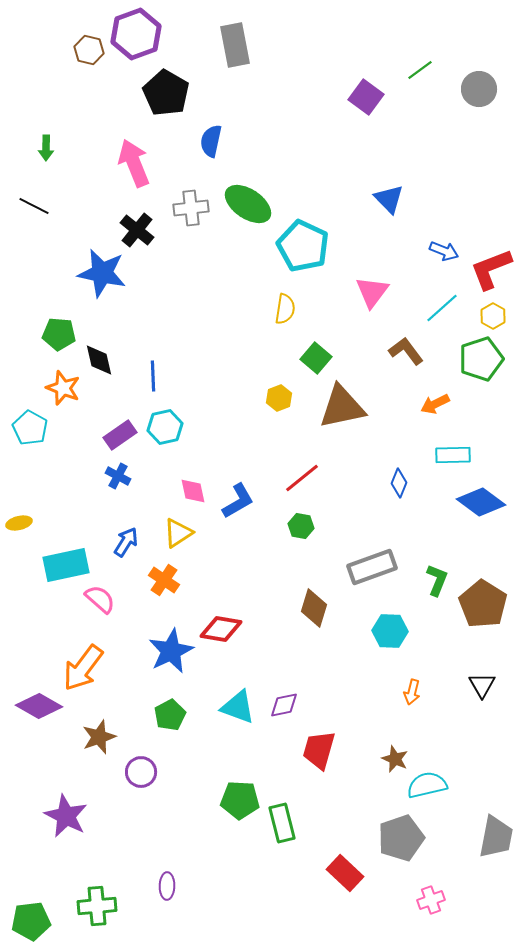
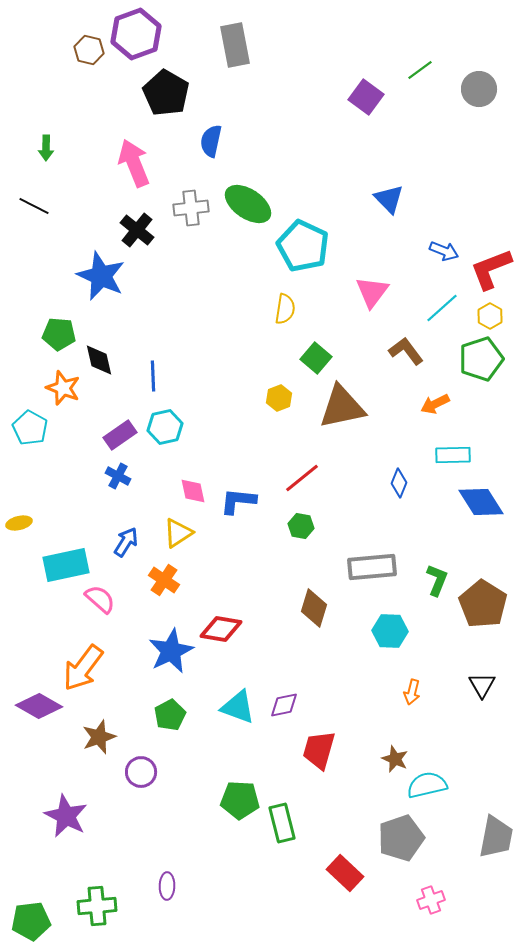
blue star at (102, 273): moved 1 px left, 3 px down; rotated 12 degrees clockwise
yellow hexagon at (493, 316): moved 3 px left
blue L-shape at (238, 501): rotated 144 degrees counterclockwise
blue diamond at (481, 502): rotated 21 degrees clockwise
gray rectangle at (372, 567): rotated 15 degrees clockwise
